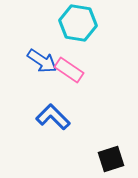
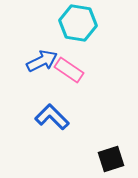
blue arrow: rotated 60 degrees counterclockwise
blue L-shape: moved 1 px left
